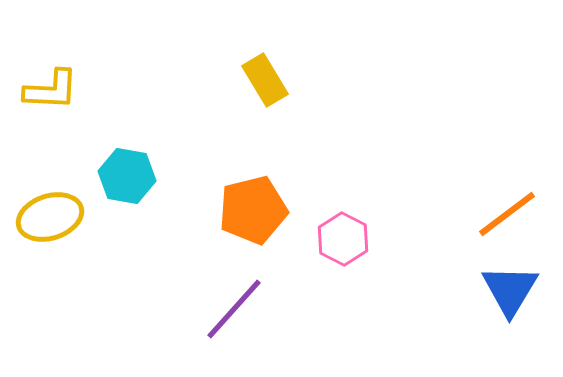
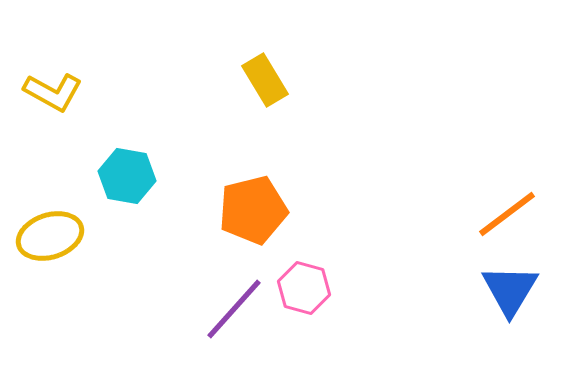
yellow L-shape: moved 2 px right, 2 px down; rotated 26 degrees clockwise
yellow ellipse: moved 19 px down
pink hexagon: moved 39 px left, 49 px down; rotated 12 degrees counterclockwise
